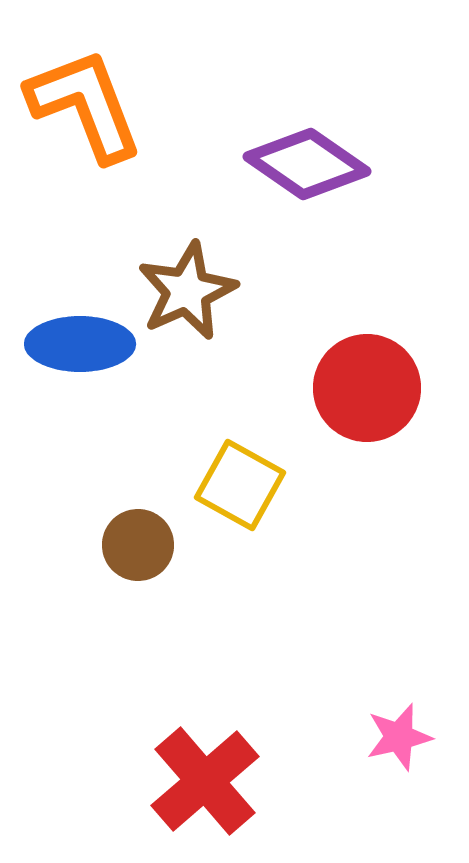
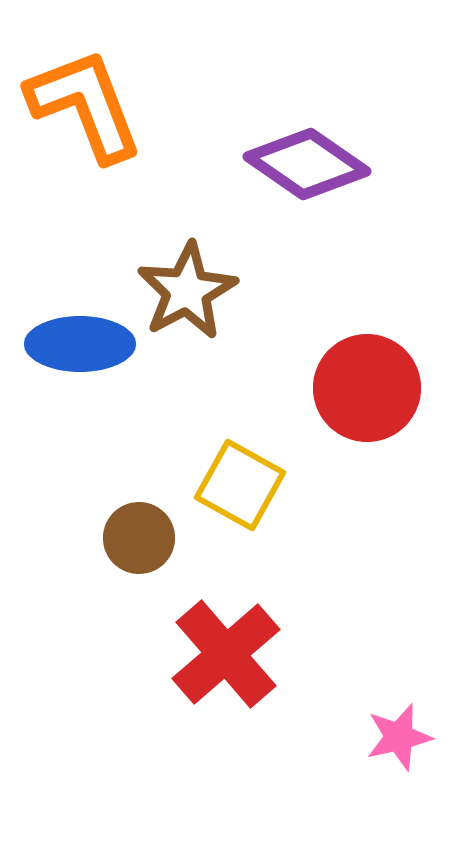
brown star: rotated 4 degrees counterclockwise
brown circle: moved 1 px right, 7 px up
red cross: moved 21 px right, 127 px up
